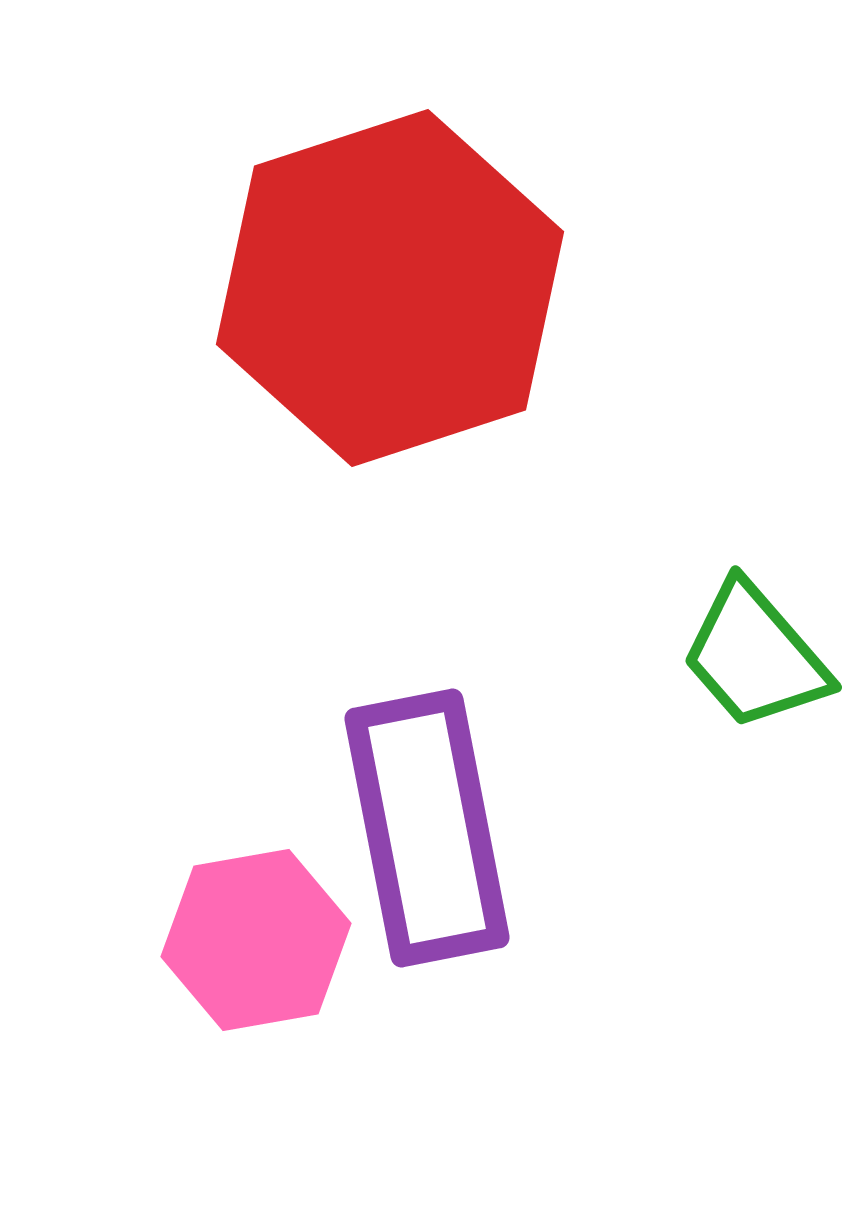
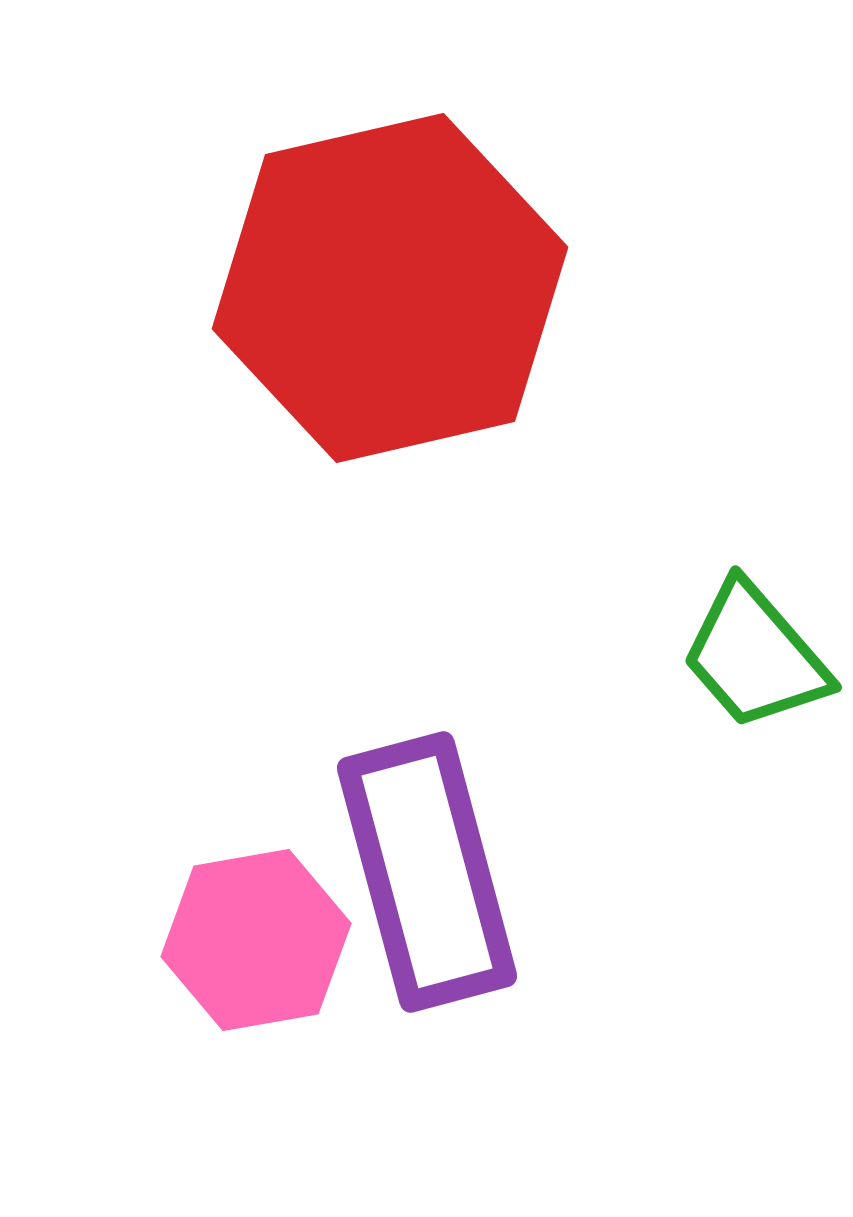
red hexagon: rotated 5 degrees clockwise
purple rectangle: moved 44 px down; rotated 4 degrees counterclockwise
